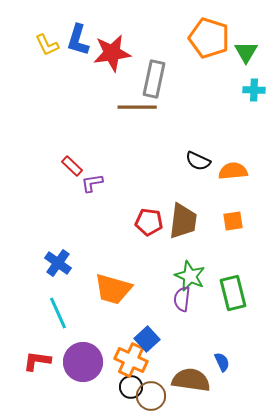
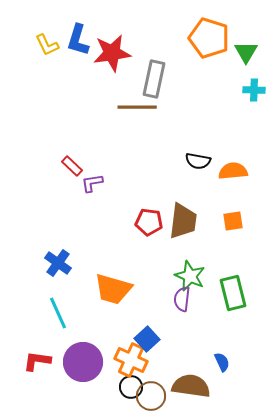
black semicircle: rotated 15 degrees counterclockwise
brown semicircle: moved 6 px down
